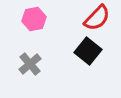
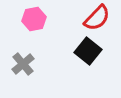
gray cross: moved 7 px left
